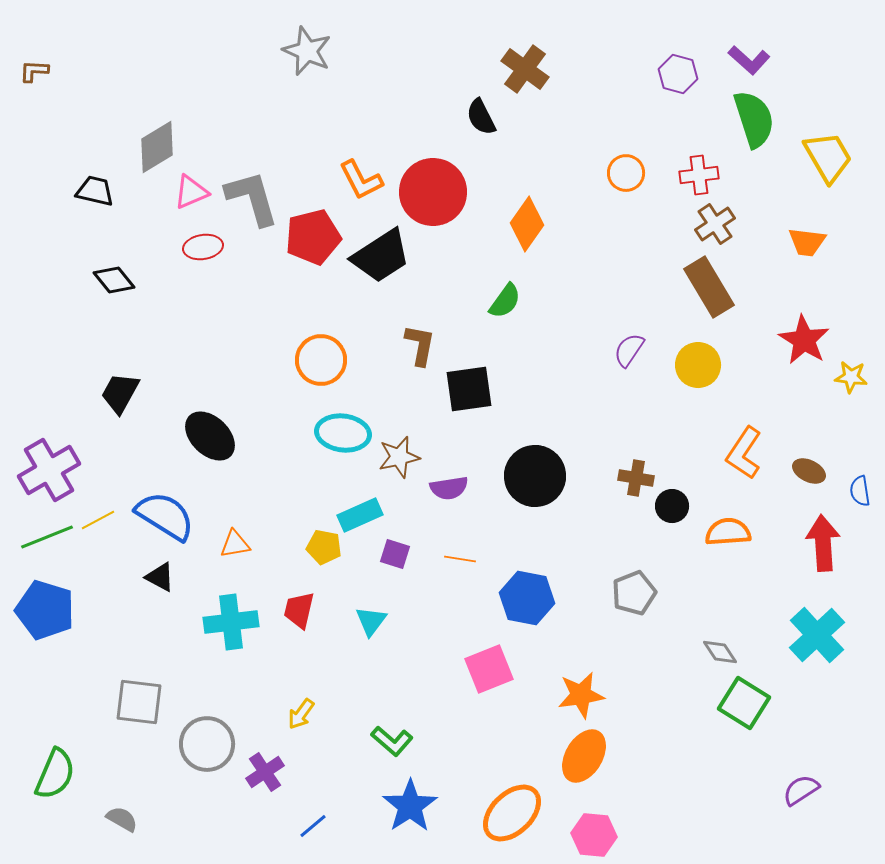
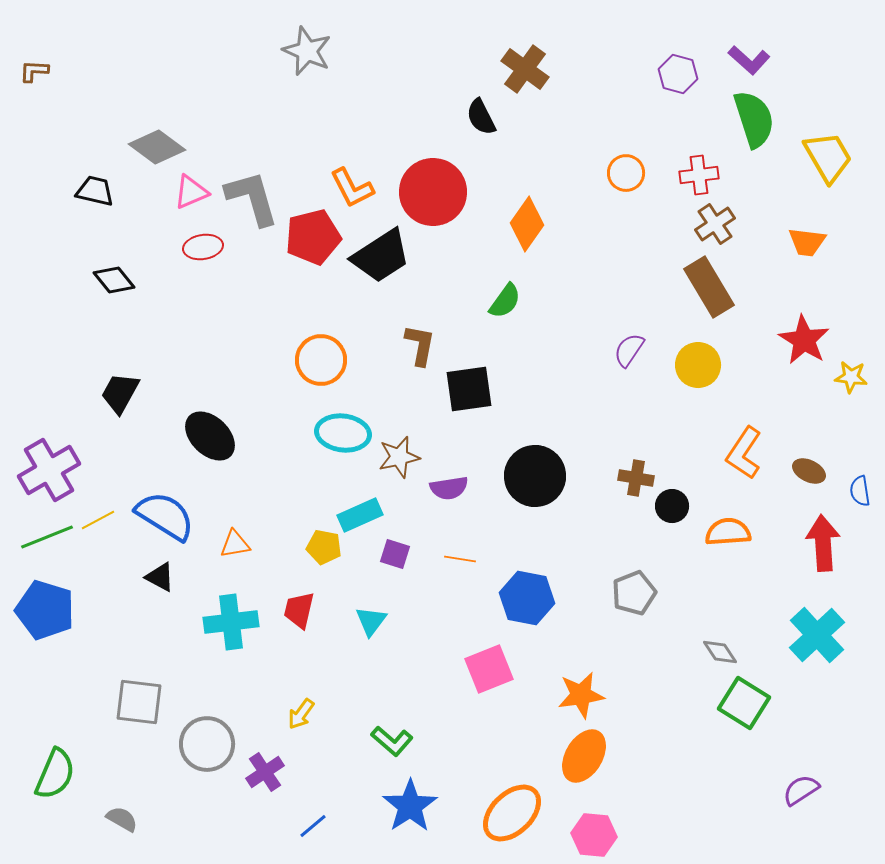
gray diamond at (157, 147): rotated 68 degrees clockwise
orange L-shape at (361, 180): moved 9 px left, 8 px down
